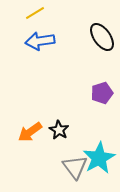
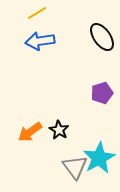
yellow line: moved 2 px right
